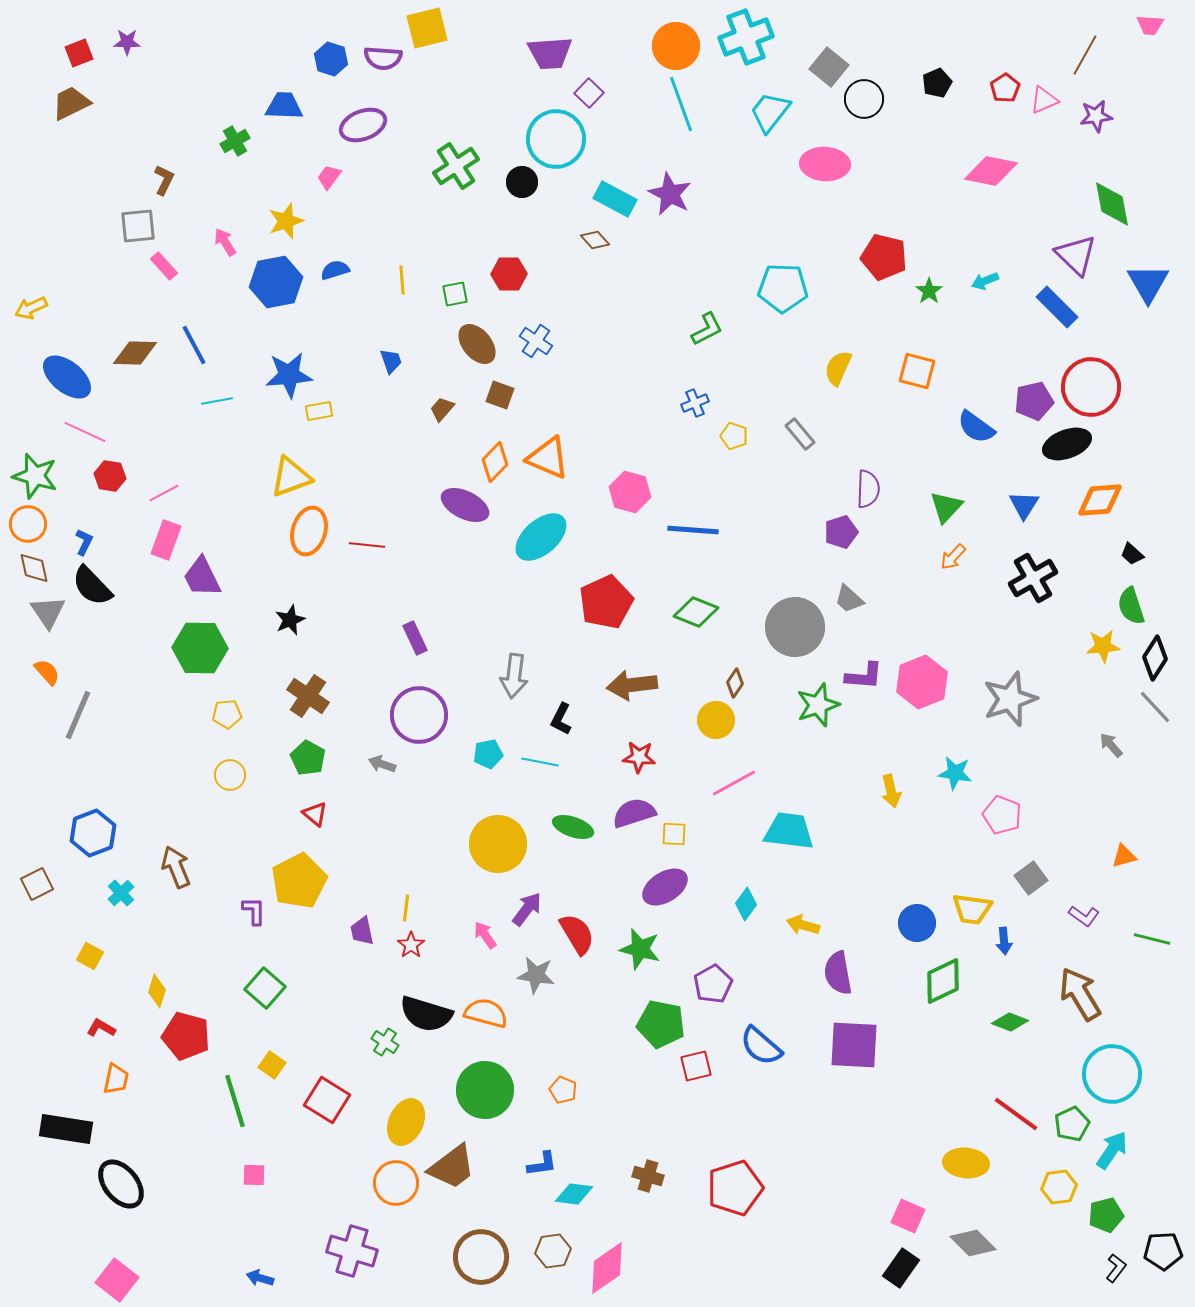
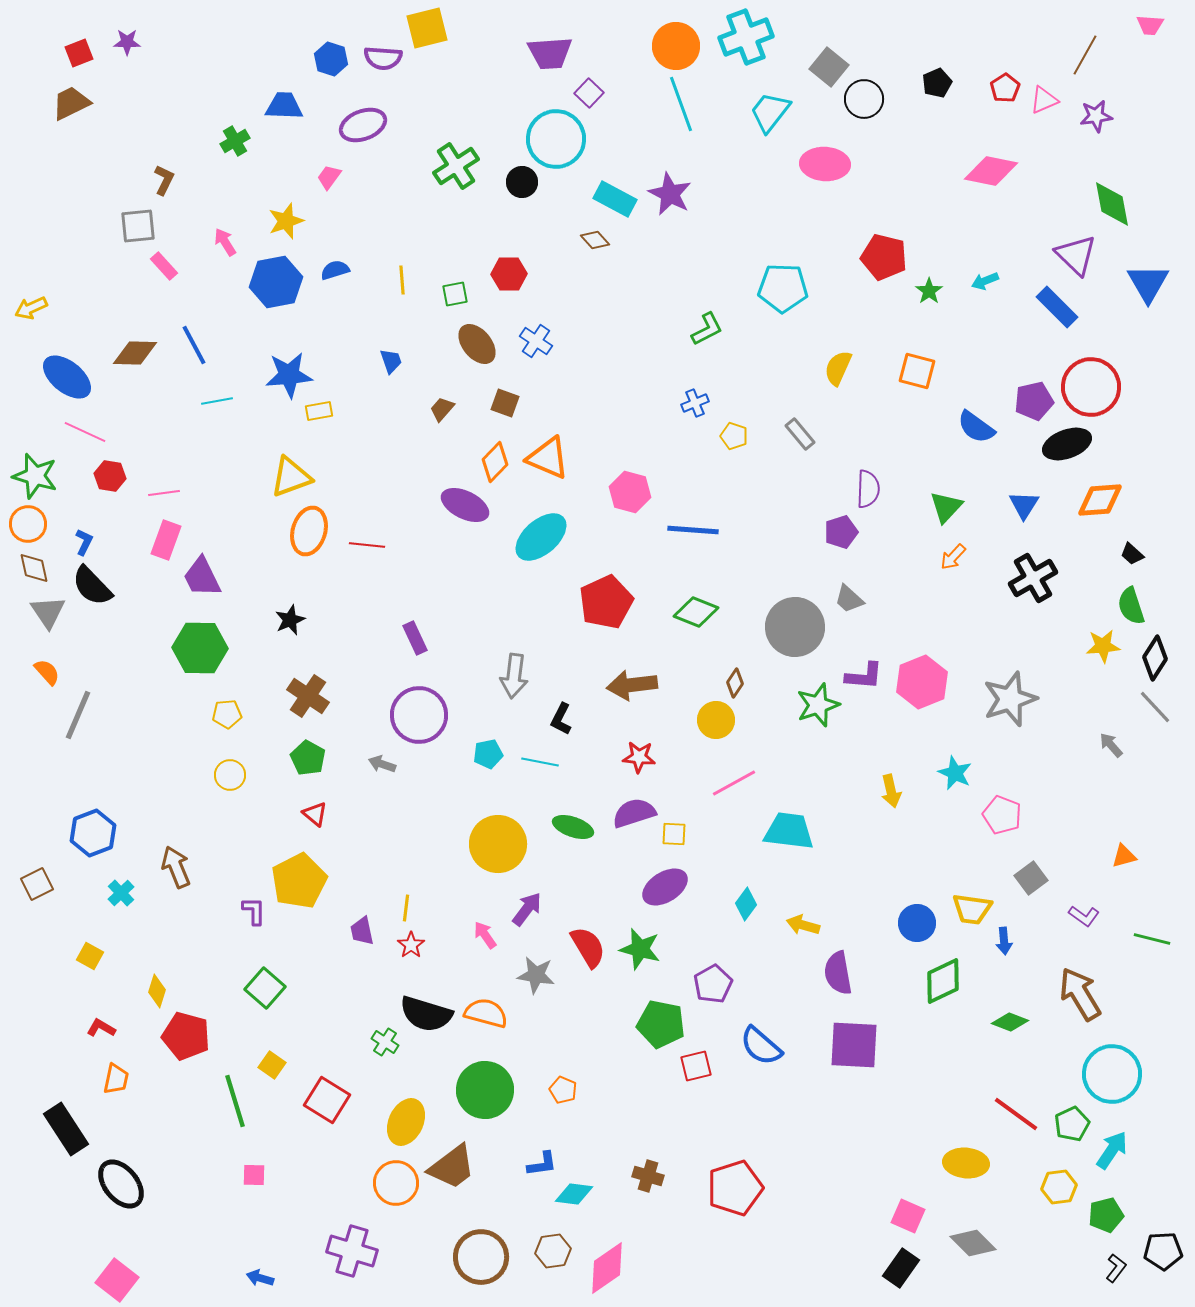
brown square at (500, 395): moved 5 px right, 8 px down
pink line at (164, 493): rotated 20 degrees clockwise
cyan star at (955, 773): rotated 16 degrees clockwise
red semicircle at (577, 934): moved 11 px right, 13 px down
black rectangle at (66, 1129): rotated 48 degrees clockwise
